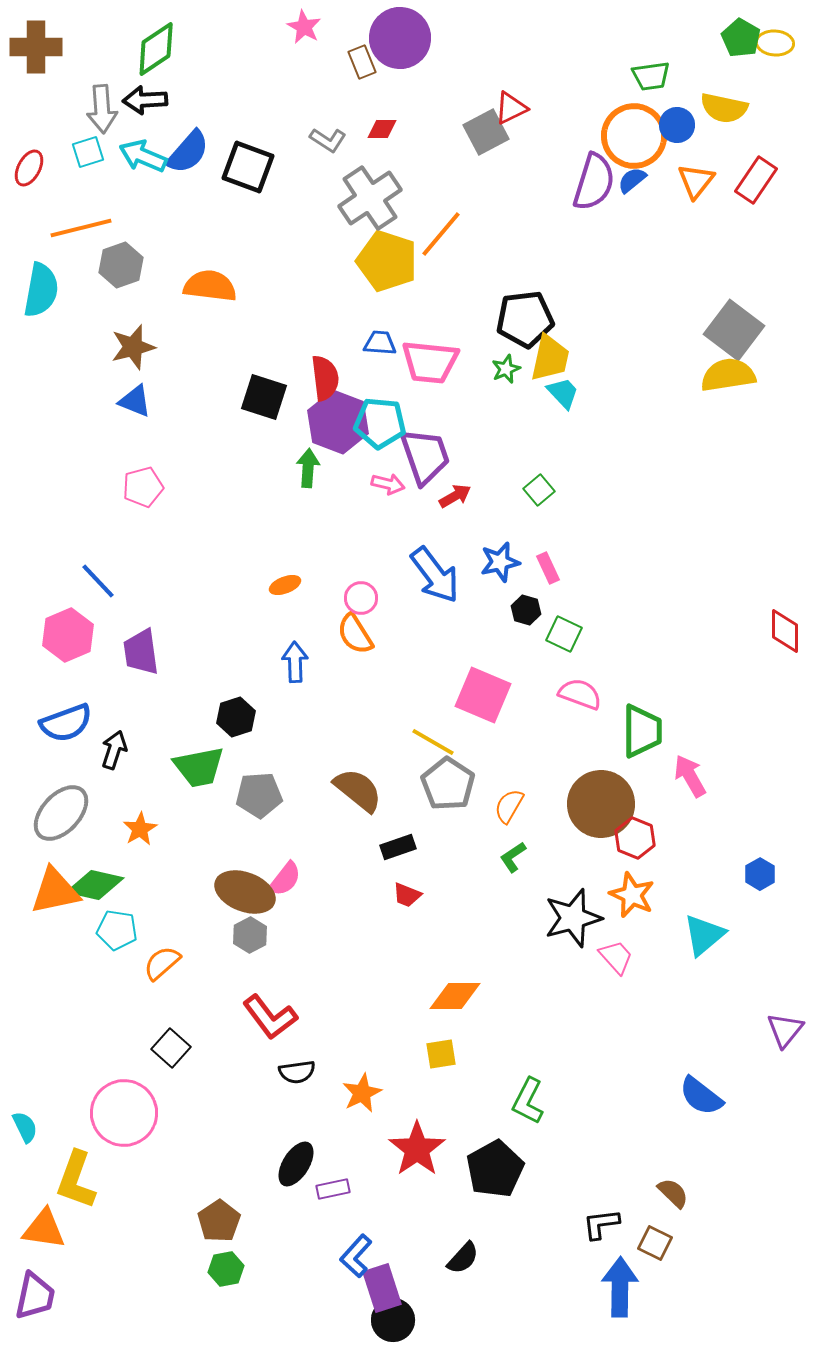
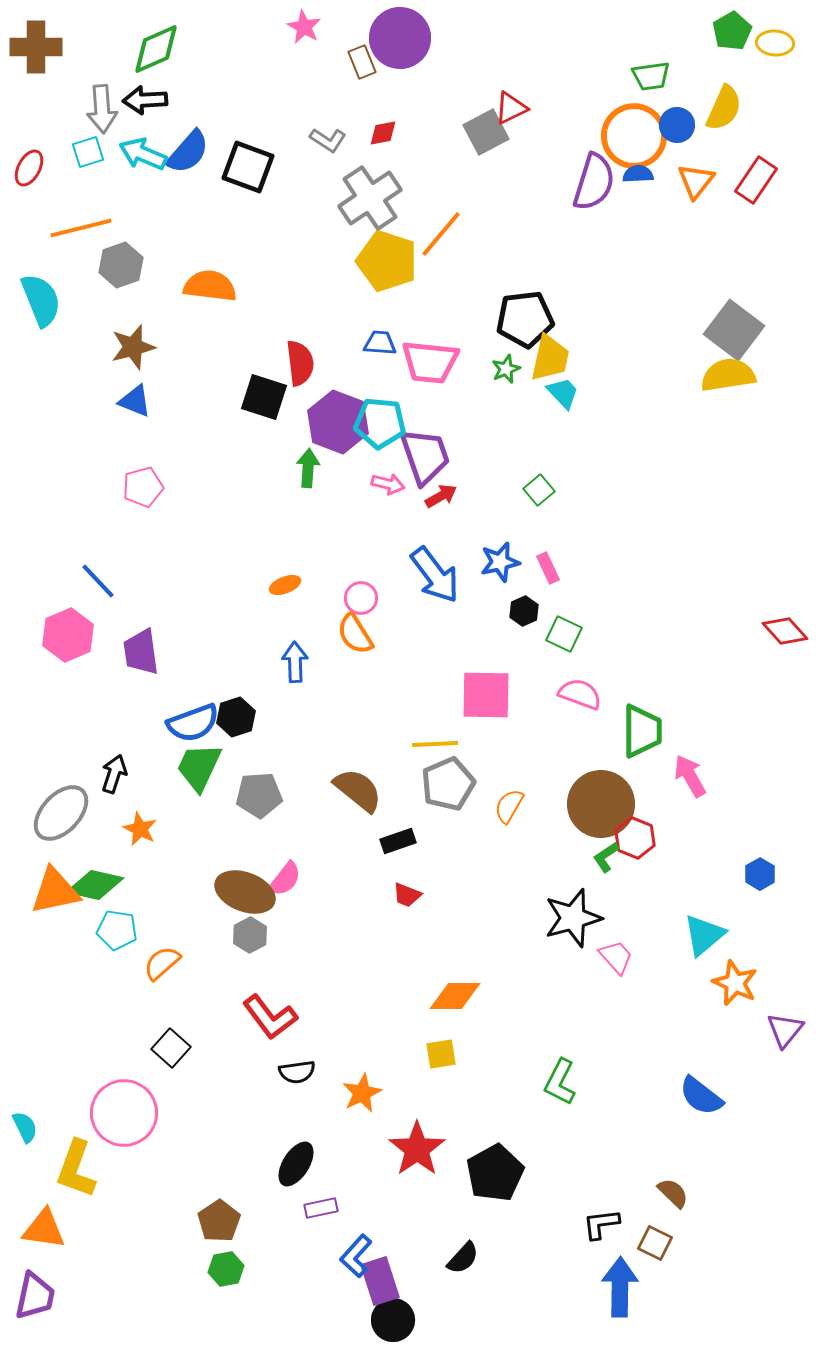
green pentagon at (741, 38): moved 9 px left, 7 px up; rotated 12 degrees clockwise
green diamond at (156, 49): rotated 10 degrees clockwise
yellow semicircle at (724, 108): rotated 78 degrees counterclockwise
red diamond at (382, 129): moved 1 px right, 4 px down; rotated 12 degrees counterclockwise
cyan arrow at (143, 156): moved 2 px up
blue semicircle at (632, 180): moved 6 px right, 6 px up; rotated 36 degrees clockwise
cyan semicircle at (41, 290): moved 10 px down; rotated 32 degrees counterclockwise
red semicircle at (325, 378): moved 25 px left, 15 px up
red arrow at (455, 496): moved 14 px left
black hexagon at (526, 610): moved 2 px left, 1 px down; rotated 20 degrees clockwise
red diamond at (785, 631): rotated 42 degrees counterclockwise
pink square at (483, 695): moved 3 px right; rotated 22 degrees counterclockwise
blue semicircle at (66, 723): moved 127 px right
yellow line at (433, 742): moved 2 px right, 2 px down; rotated 33 degrees counterclockwise
black arrow at (114, 750): moved 24 px down
green trapezoid at (199, 767): rotated 126 degrees clockwise
gray pentagon at (448, 784): rotated 16 degrees clockwise
orange star at (140, 829): rotated 16 degrees counterclockwise
black rectangle at (398, 847): moved 6 px up
green L-shape at (513, 857): moved 93 px right
orange star at (632, 895): moved 103 px right, 88 px down
green L-shape at (528, 1101): moved 32 px right, 19 px up
black pentagon at (495, 1169): moved 4 px down
yellow L-shape at (76, 1180): moved 11 px up
purple rectangle at (333, 1189): moved 12 px left, 19 px down
purple rectangle at (382, 1288): moved 2 px left, 7 px up
